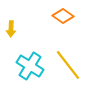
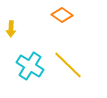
orange diamond: moved 1 px left, 1 px up
yellow line: rotated 8 degrees counterclockwise
